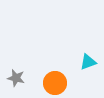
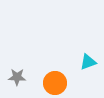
gray star: moved 1 px right, 1 px up; rotated 12 degrees counterclockwise
